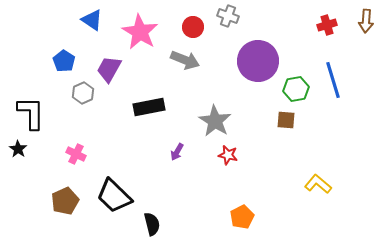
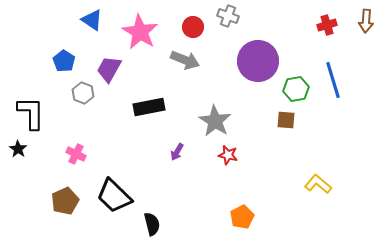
gray hexagon: rotated 15 degrees counterclockwise
